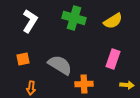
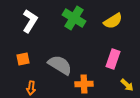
green cross: rotated 15 degrees clockwise
yellow arrow: rotated 40 degrees clockwise
